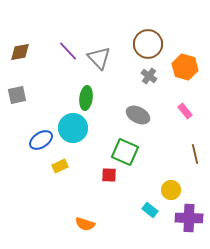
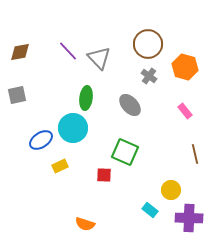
gray ellipse: moved 8 px left, 10 px up; rotated 20 degrees clockwise
red square: moved 5 px left
